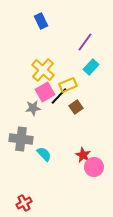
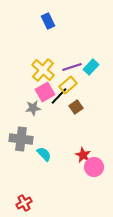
blue rectangle: moved 7 px right
purple line: moved 13 px left, 25 px down; rotated 36 degrees clockwise
yellow rectangle: rotated 18 degrees counterclockwise
